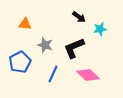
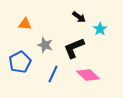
cyan star: rotated 24 degrees counterclockwise
